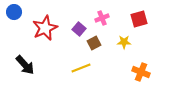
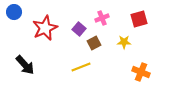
yellow line: moved 1 px up
